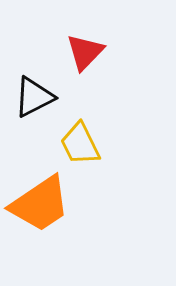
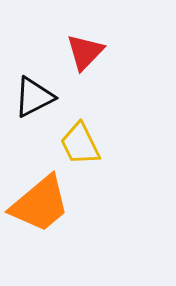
orange trapezoid: rotated 6 degrees counterclockwise
